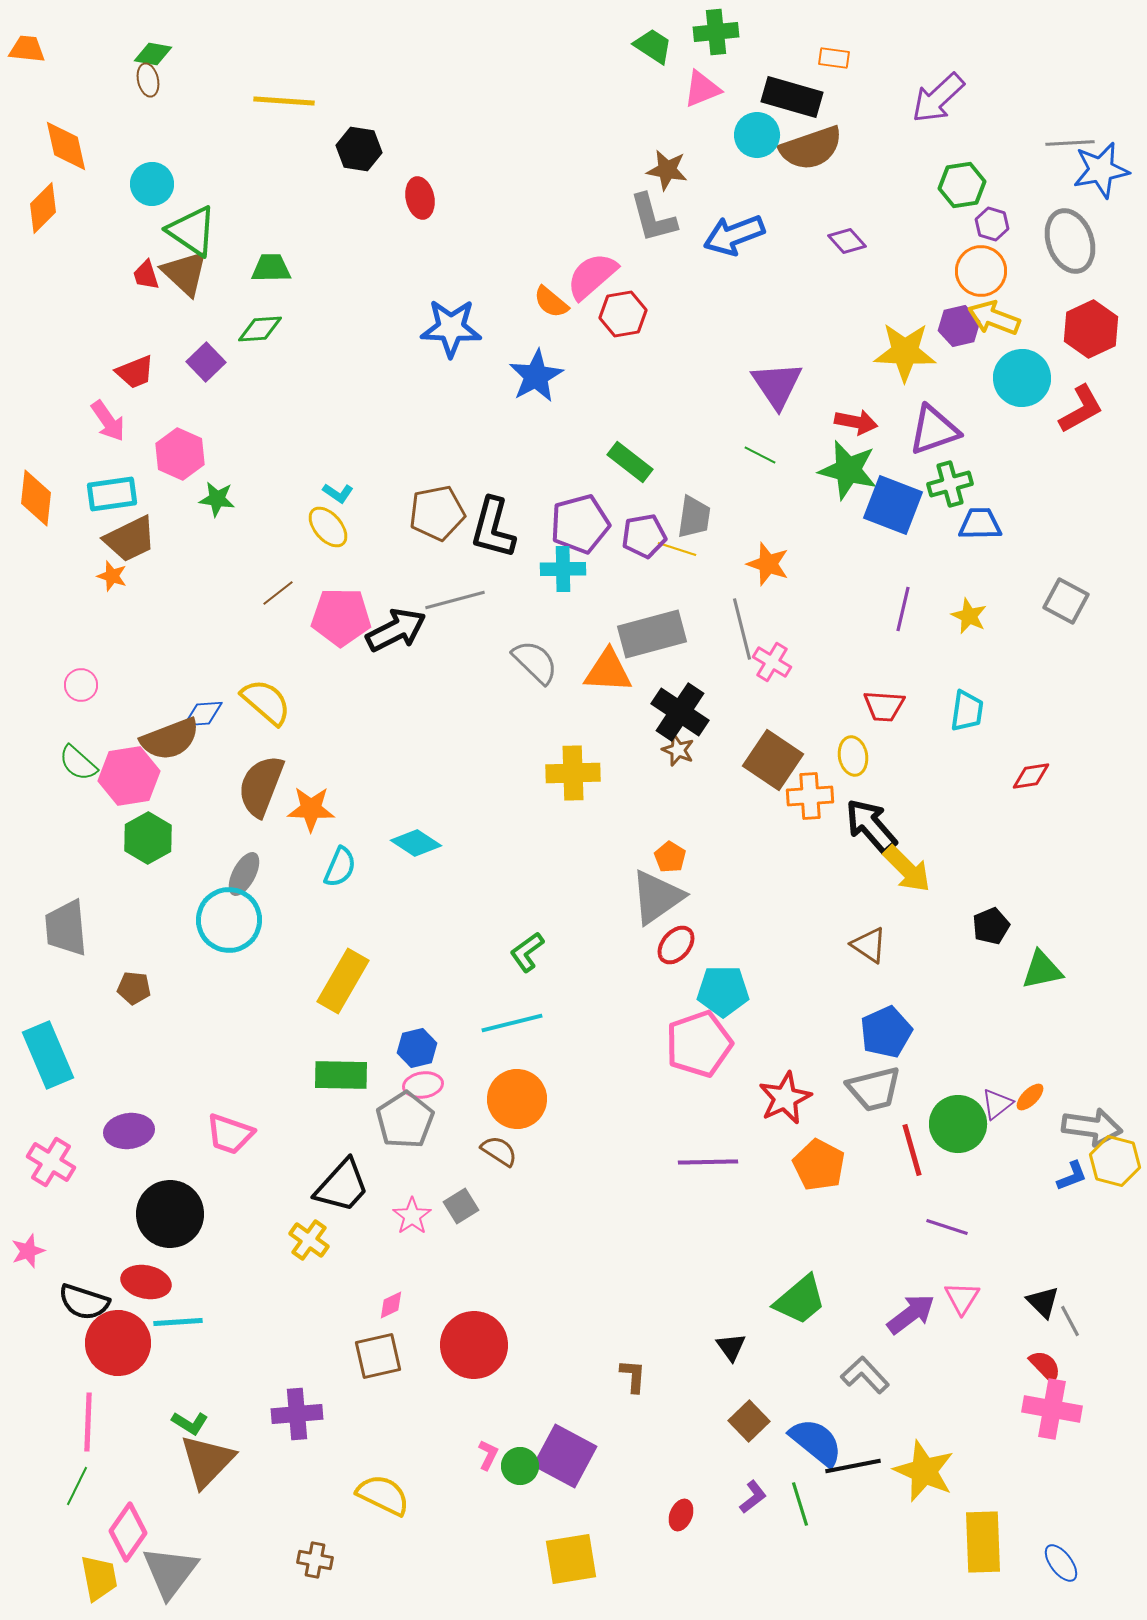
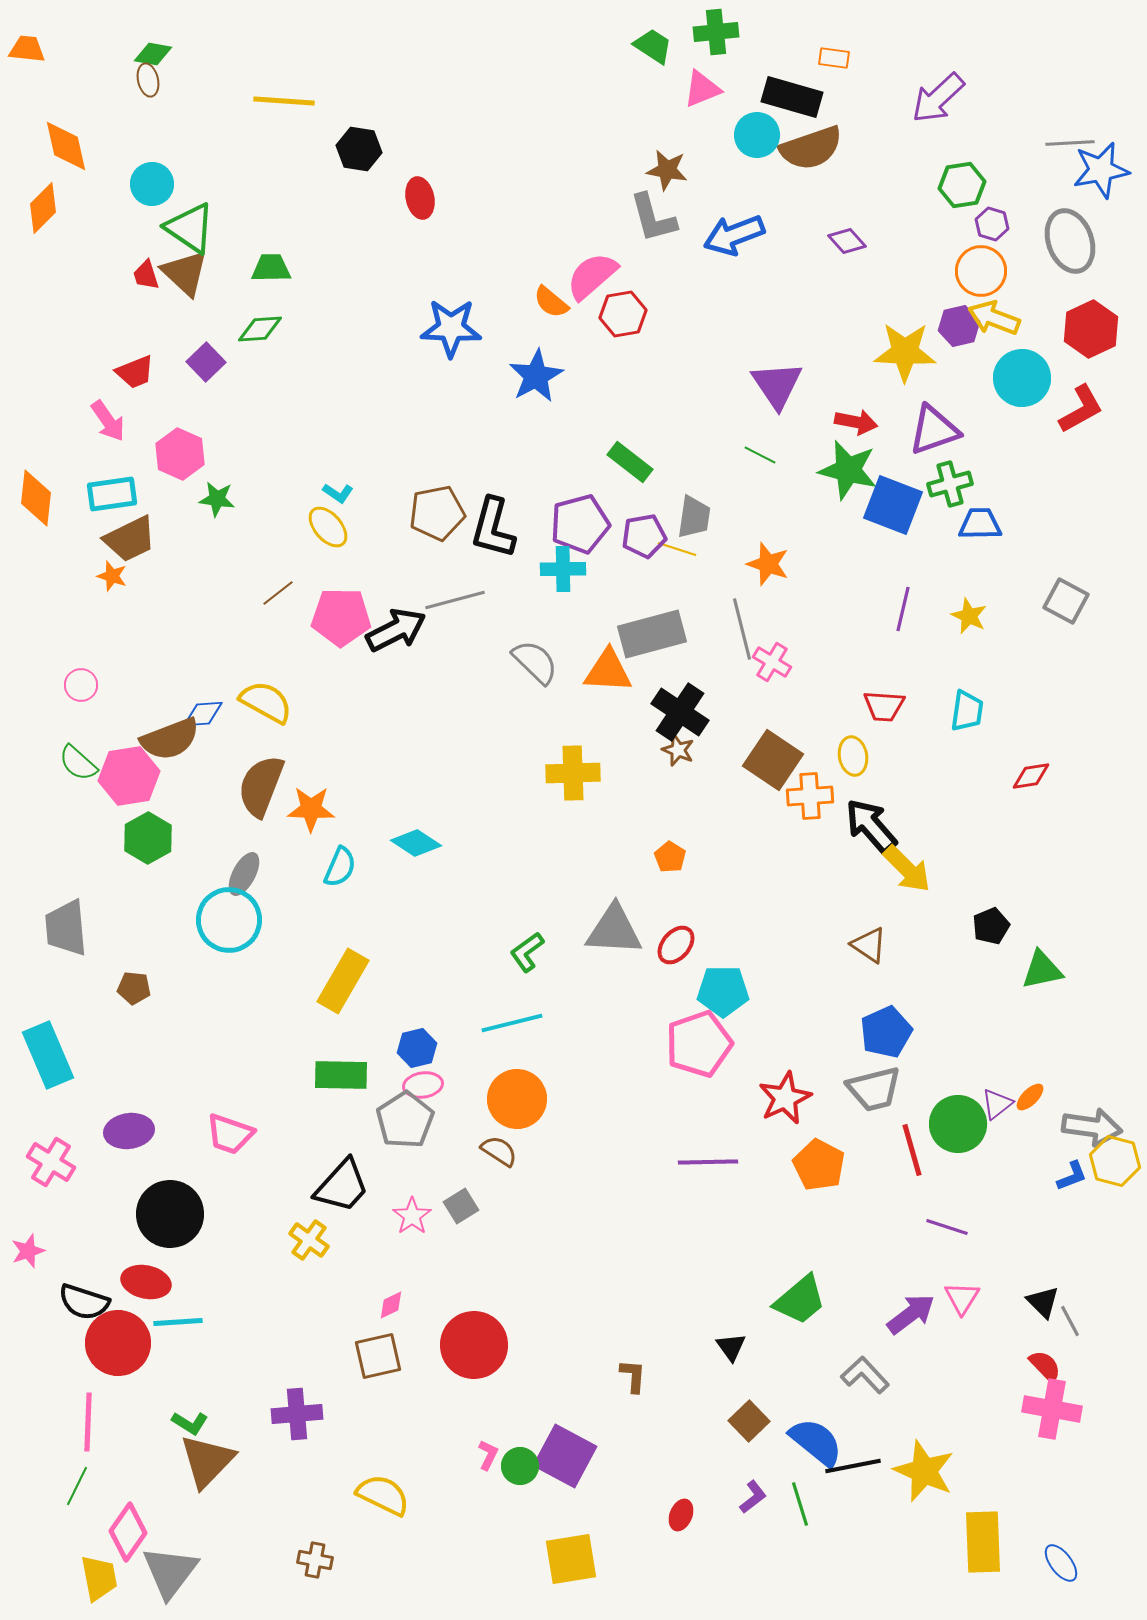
green triangle at (192, 231): moved 2 px left, 3 px up
yellow semicircle at (266, 702): rotated 12 degrees counterclockwise
gray triangle at (657, 897): moved 43 px left, 33 px down; rotated 38 degrees clockwise
